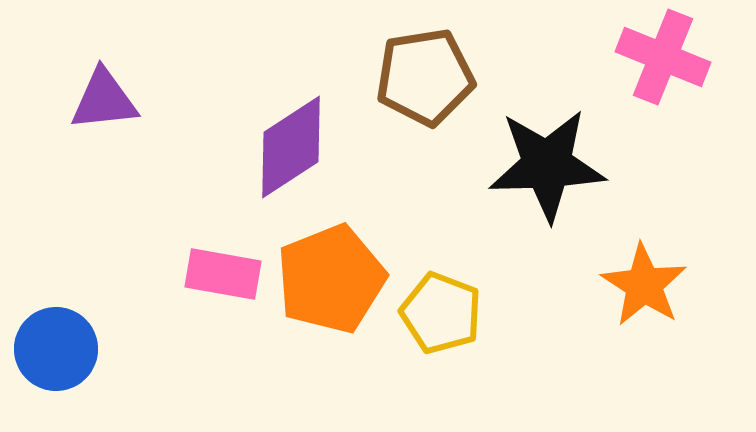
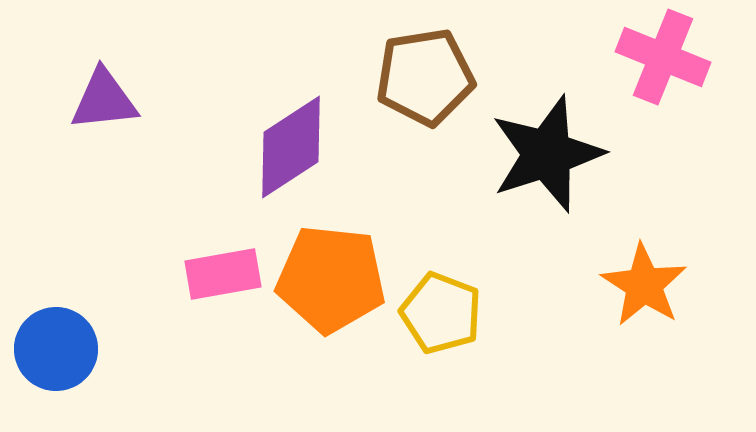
black star: moved 11 px up; rotated 16 degrees counterclockwise
pink rectangle: rotated 20 degrees counterclockwise
orange pentagon: rotated 28 degrees clockwise
